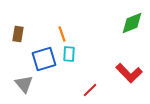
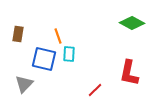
green diamond: rotated 50 degrees clockwise
orange line: moved 4 px left, 2 px down
blue square: rotated 30 degrees clockwise
red L-shape: rotated 56 degrees clockwise
gray triangle: rotated 24 degrees clockwise
red line: moved 5 px right
